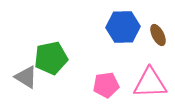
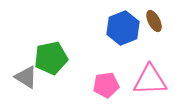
blue hexagon: moved 1 px down; rotated 20 degrees counterclockwise
brown ellipse: moved 4 px left, 14 px up
pink triangle: moved 3 px up
